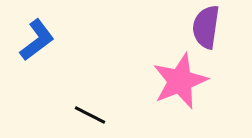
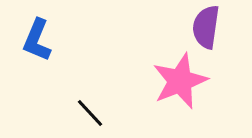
blue L-shape: rotated 150 degrees clockwise
black line: moved 2 px up; rotated 20 degrees clockwise
